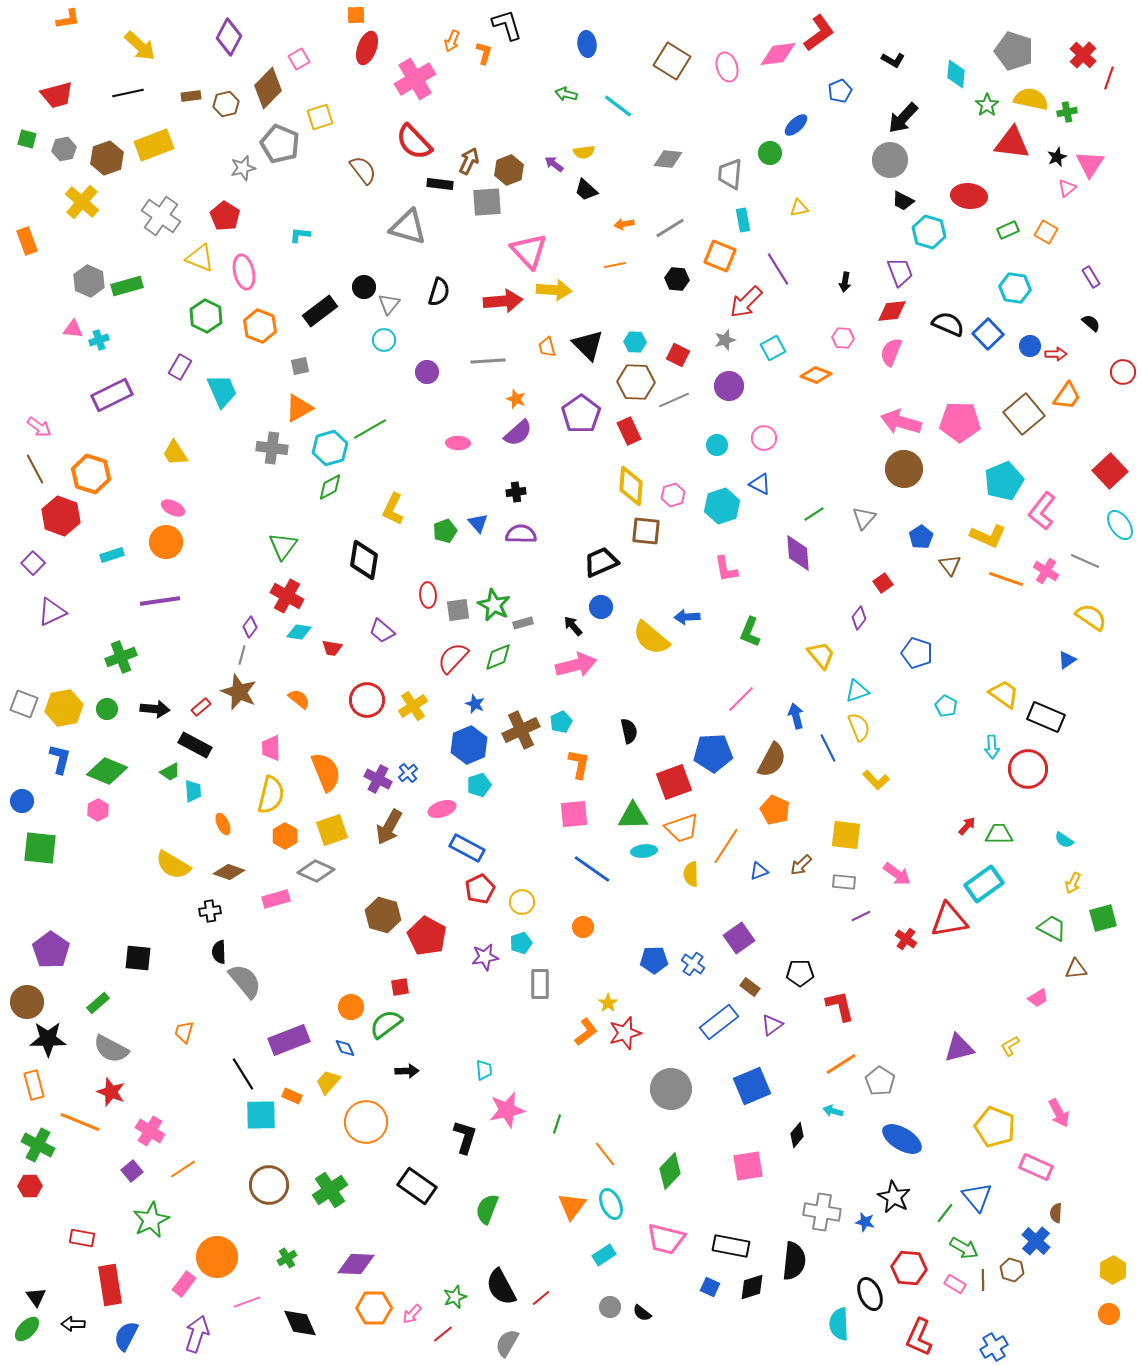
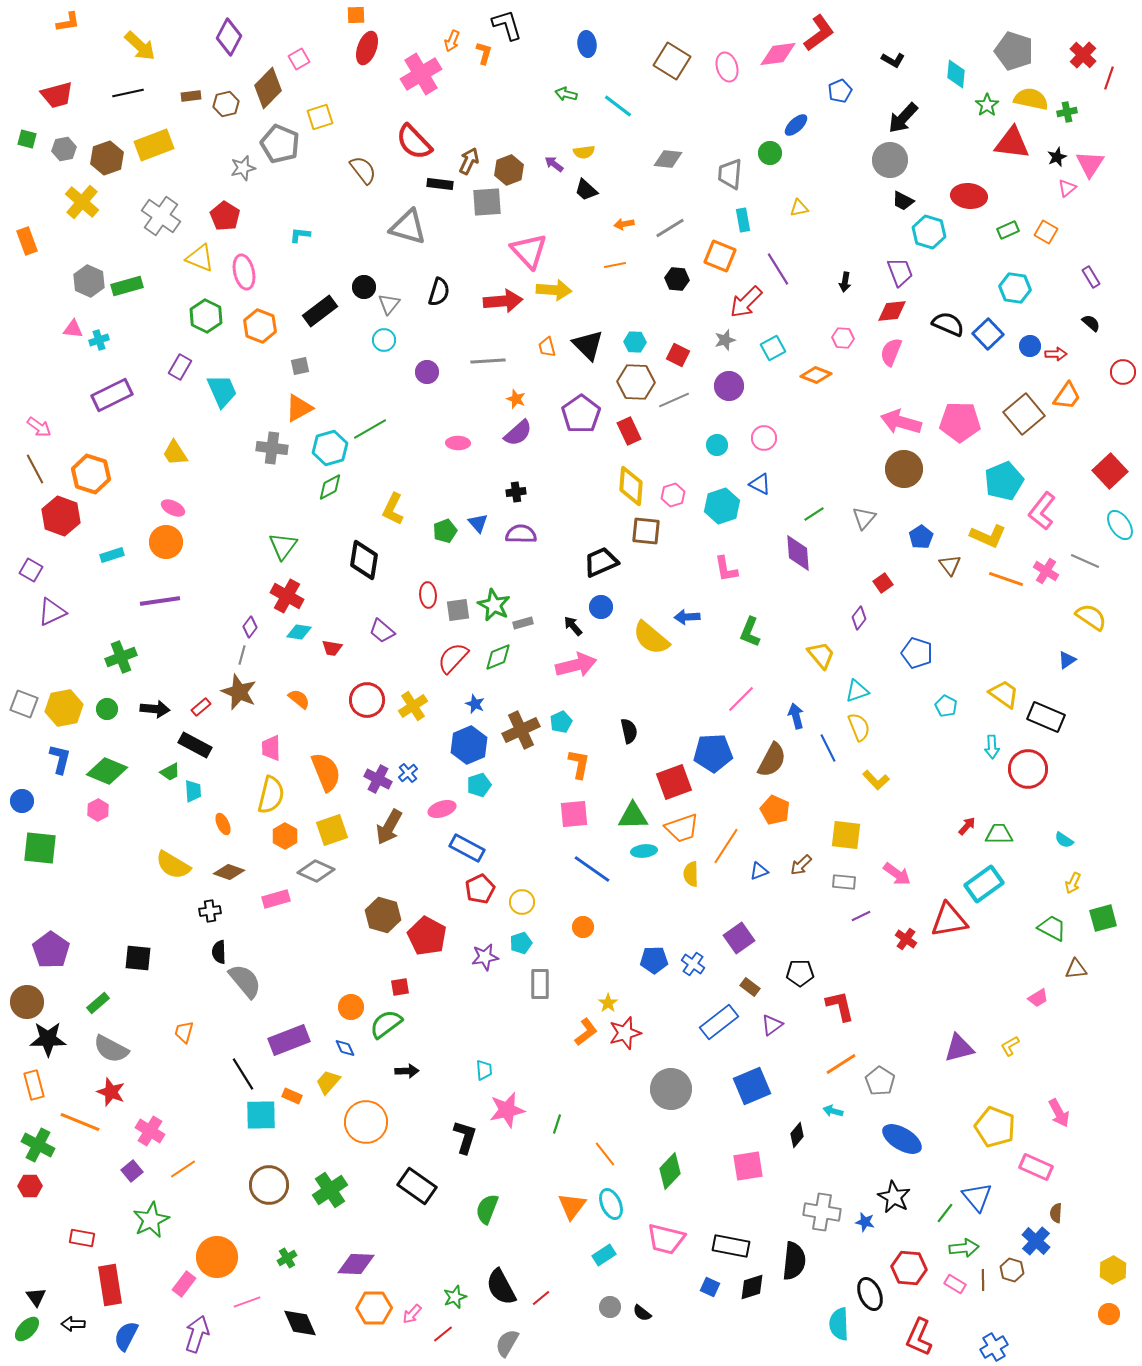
orange L-shape at (68, 19): moved 3 px down
pink cross at (415, 79): moved 6 px right, 5 px up
purple square at (33, 563): moved 2 px left, 7 px down; rotated 15 degrees counterclockwise
green arrow at (964, 1248): rotated 36 degrees counterclockwise
